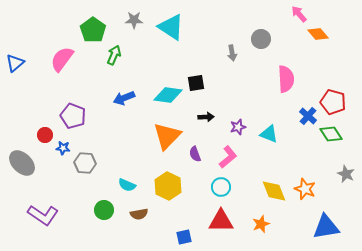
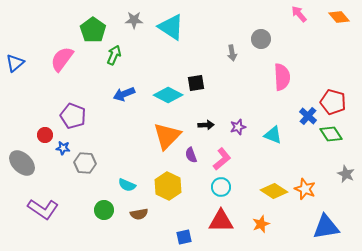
orange diamond at (318, 34): moved 21 px right, 17 px up
pink semicircle at (286, 79): moved 4 px left, 2 px up
cyan diamond at (168, 95): rotated 20 degrees clockwise
blue arrow at (124, 98): moved 4 px up
black arrow at (206, 117): moved 8 px down
cyan triangle at (269, 134): moved 4 px right, 1 px down
purple semicircle at (195, 154): moved 4 px left, 1 px down
pink L-shape at (228, 157): moved 6 px left, 2 px down
yellow diamond at (274, 191): rotated 36 degrees counterclockwise
purple L-shape at (43, 215): moved 6 px up
